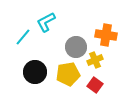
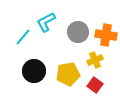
gray circle: moved 2 px right, 15 px up
black circle: moved 1 px left, 1 px up
